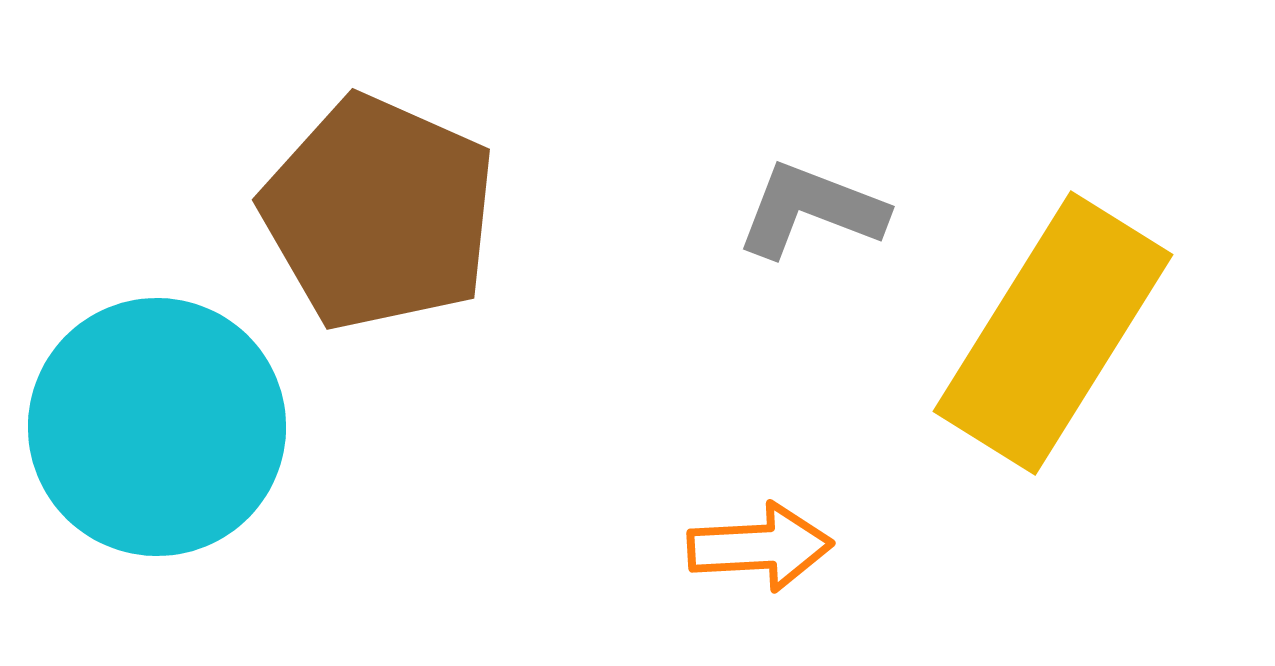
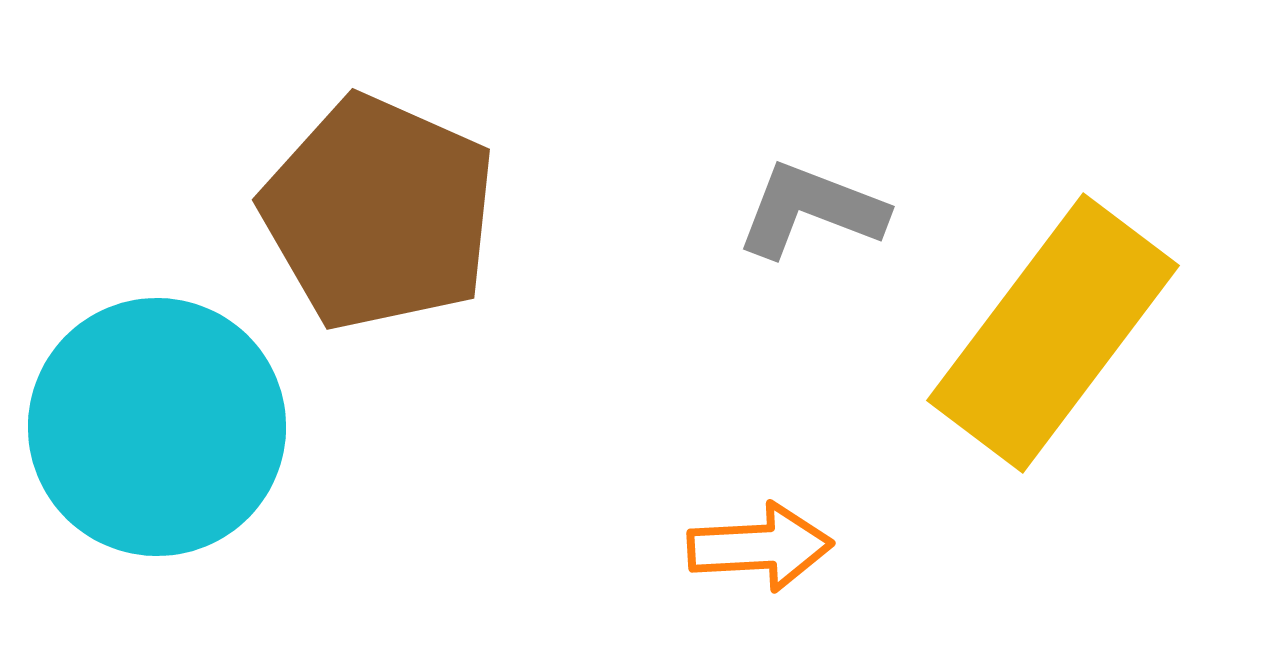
yellow rectangle: rotated 5 degrees clockwise
